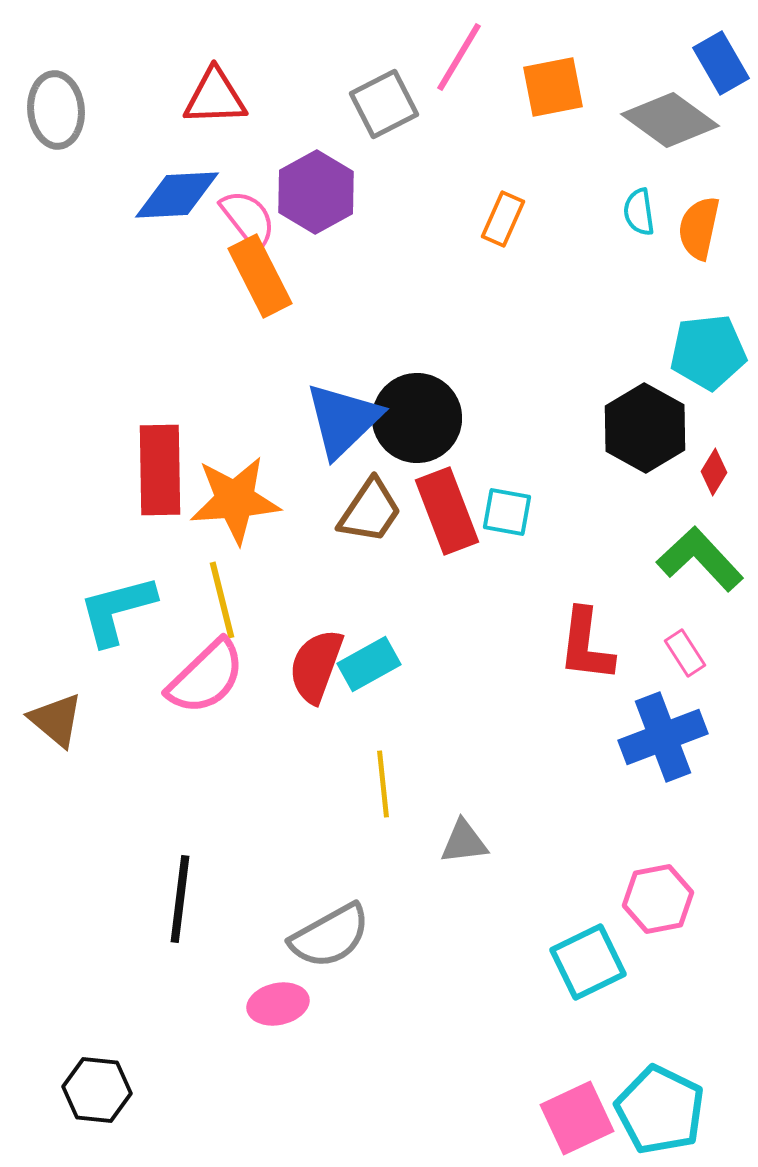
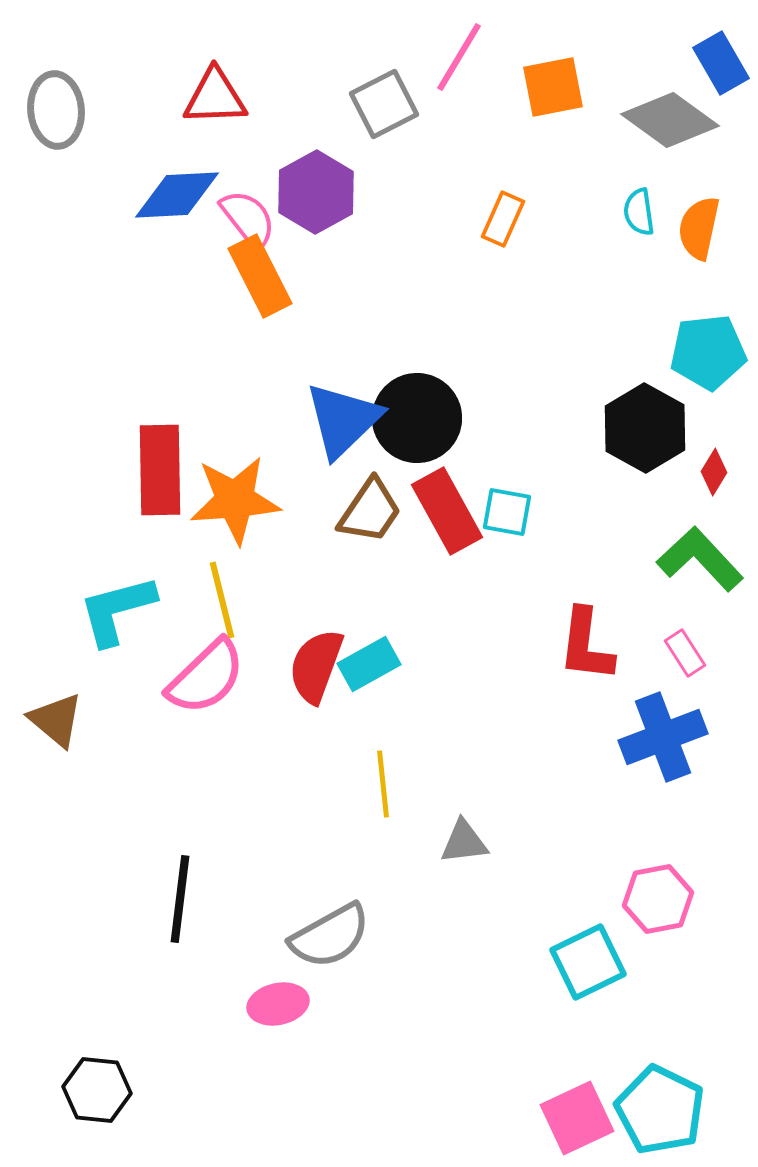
red rectangle at (447, 511): rotated 8 degrees counterclockwise
